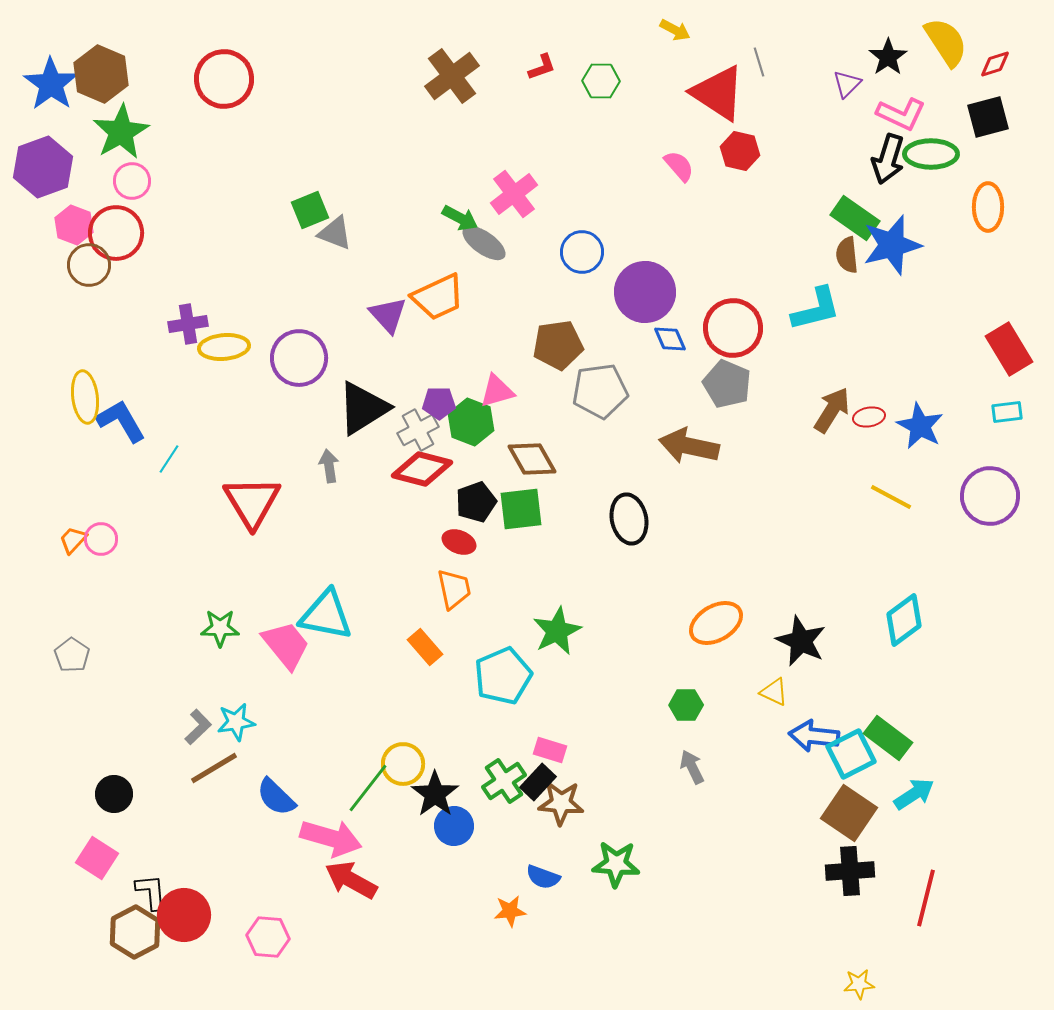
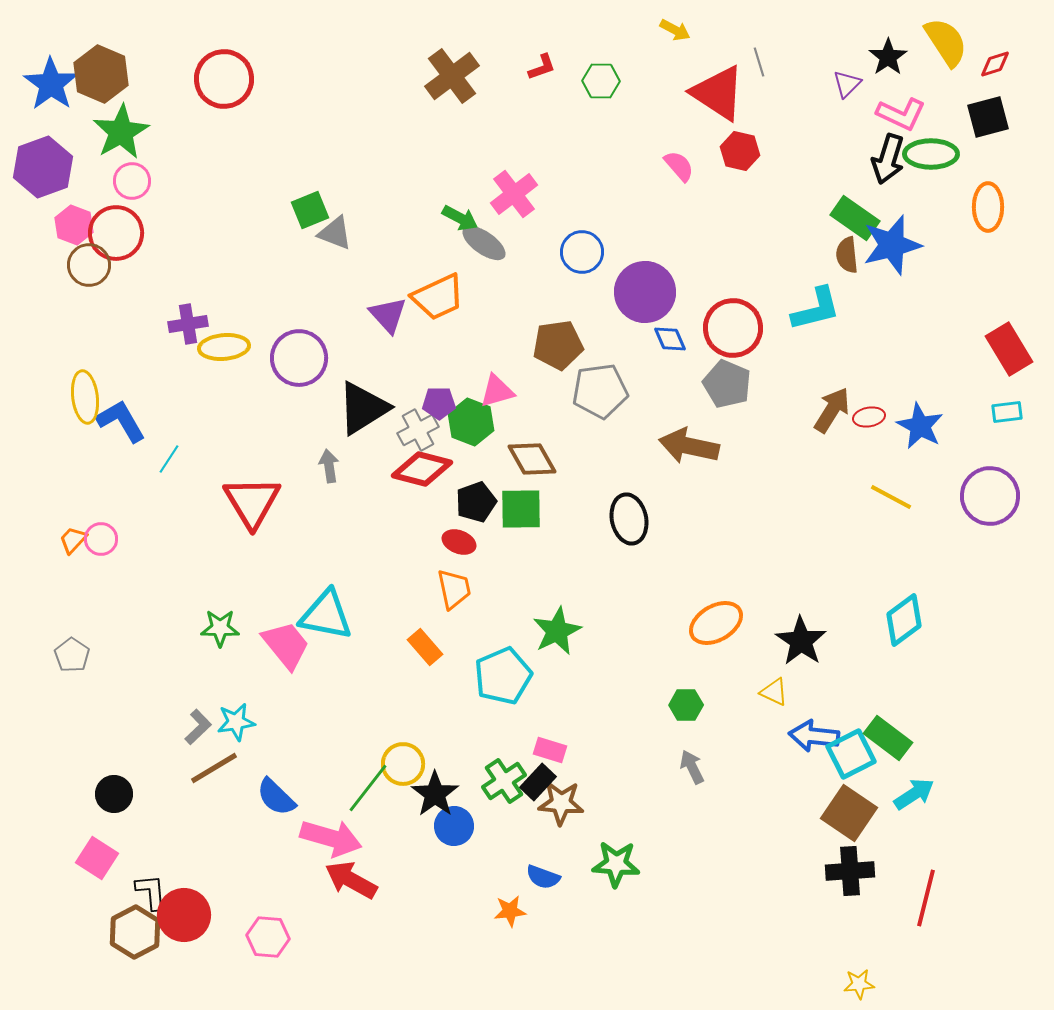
green square at (521, 509): rotated 6 degrees clockwise
black star at (801, 641): rotated 9 degrees clockwise
